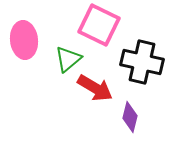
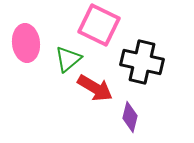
pink ellipse: moved 2 px right, 3 px down
